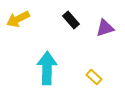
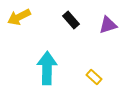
yellow arrow: moved 1 px right, 2 px up
purple triangle: moved 3 px right, 3 px up
